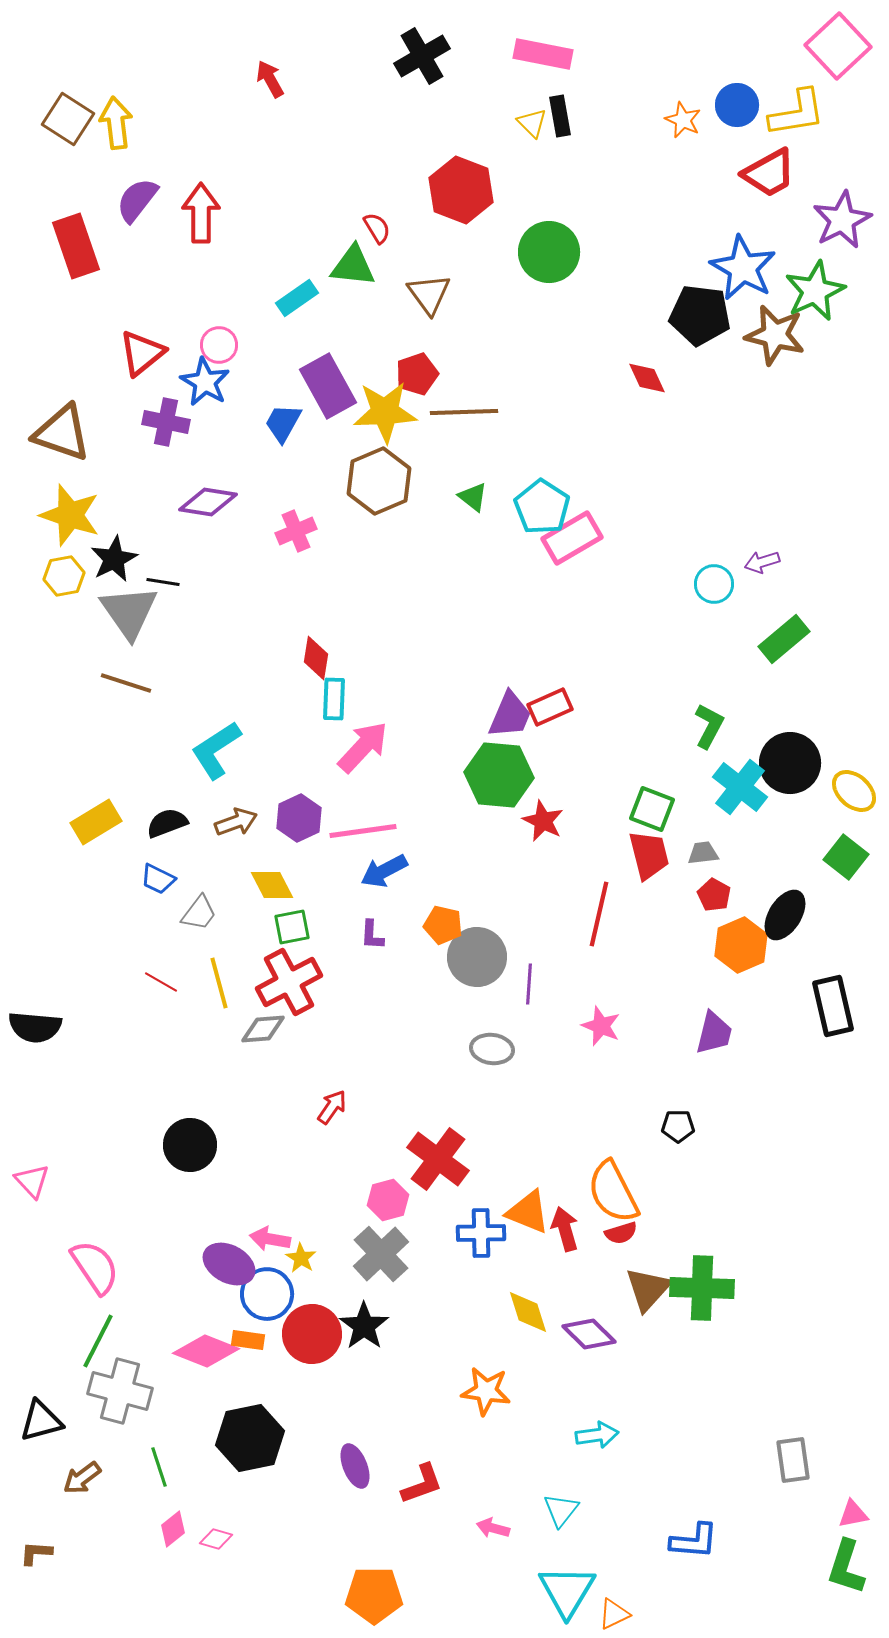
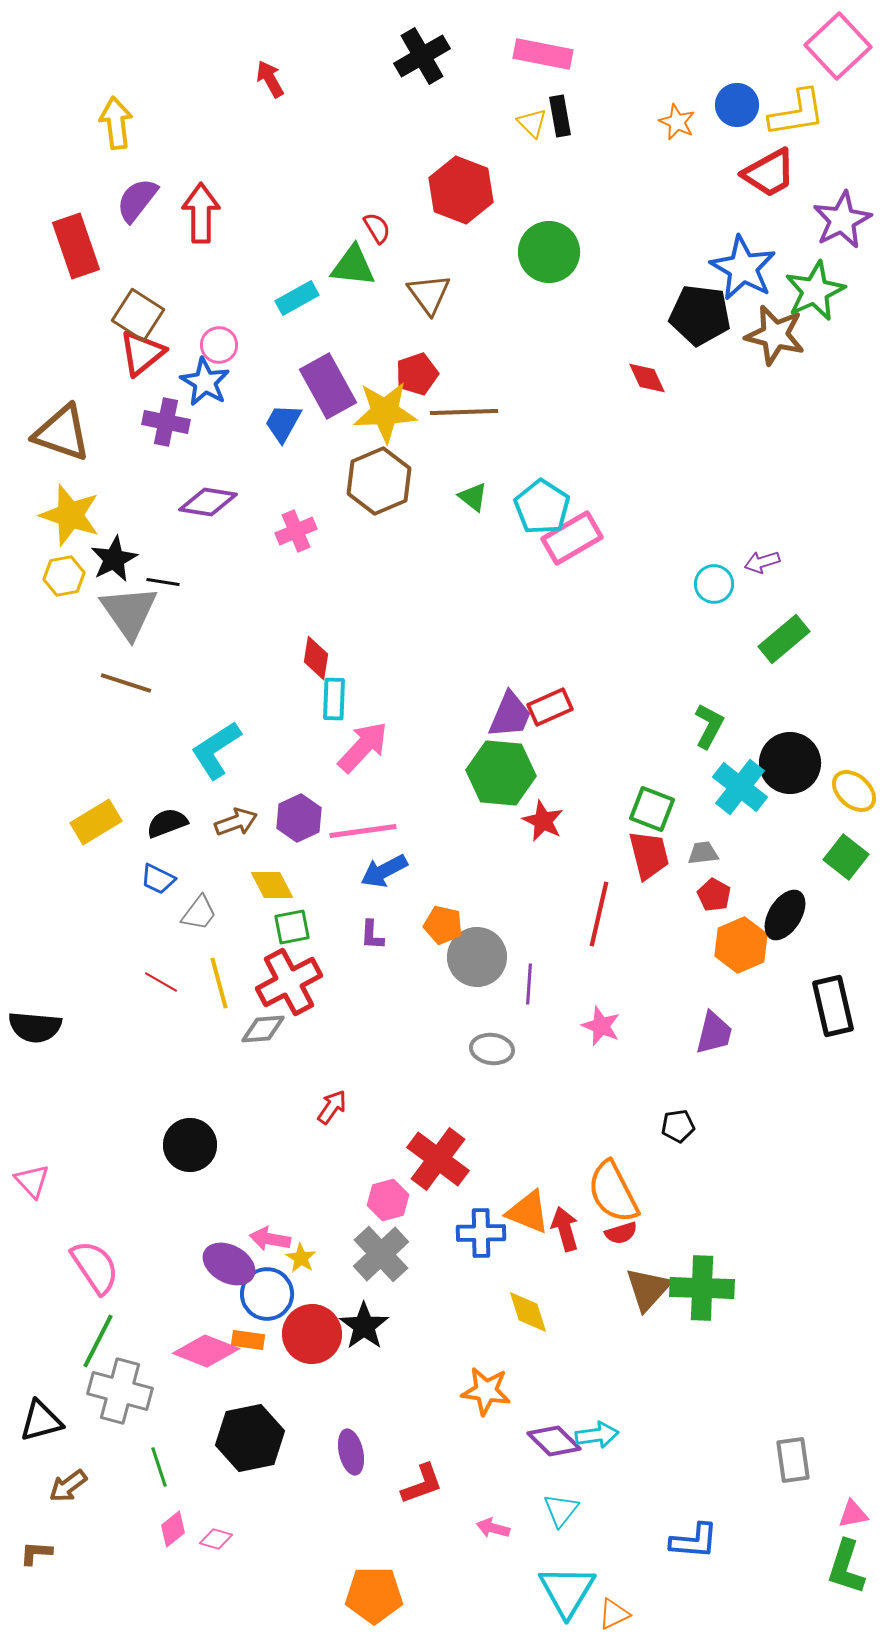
brown square at (68, 119): moved 70 px right, 196 px down
orange star at (683, 120): moved 6 px left, 2 px down
cyan rectangle at (297, 298): rotated 6 degrees clockwise
green hexagon at (499, 775): moved 2 px right, 2 px up
black pentagon at (678, 1126): rotated 8 degrees counterclockwise
purple diamond at (589, 1334): moved 35 px left, 107 px down
purple ellipse at (355, 1466): moved 4 px left, 14 px up; rotated 9 degrees clockwise
brown arrow at (82, 1478): moved 14 px left, 8 px down
